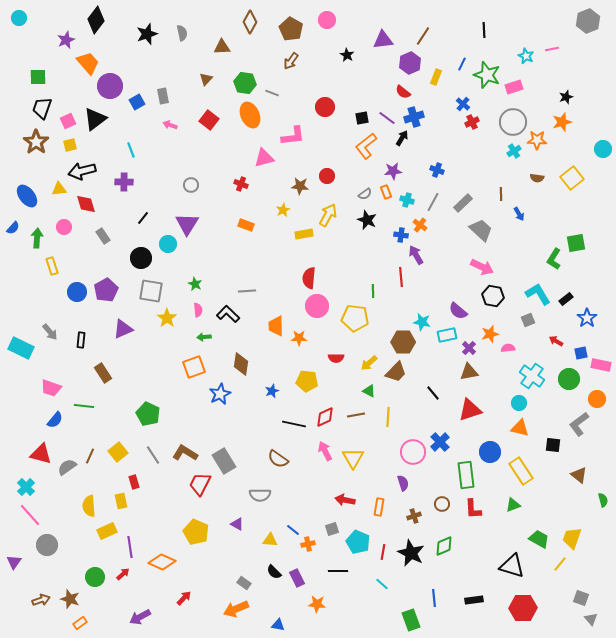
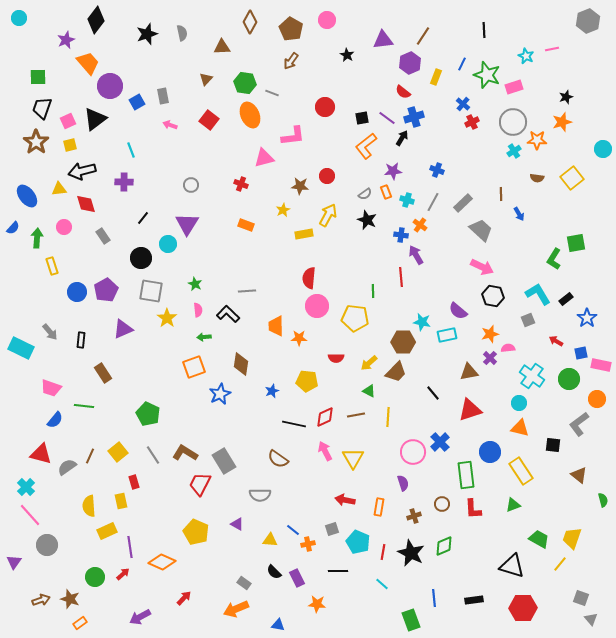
purple cross at (469, 348): moved 21 px right, 10 px down
